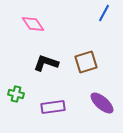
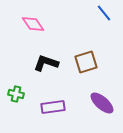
blue line: rotated 66 degrees counterclockwise
